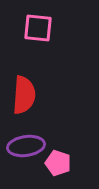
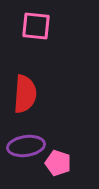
pink square: moved 2 px left, 2 px up
red semicircle: moved 1 px right, 1 px up
